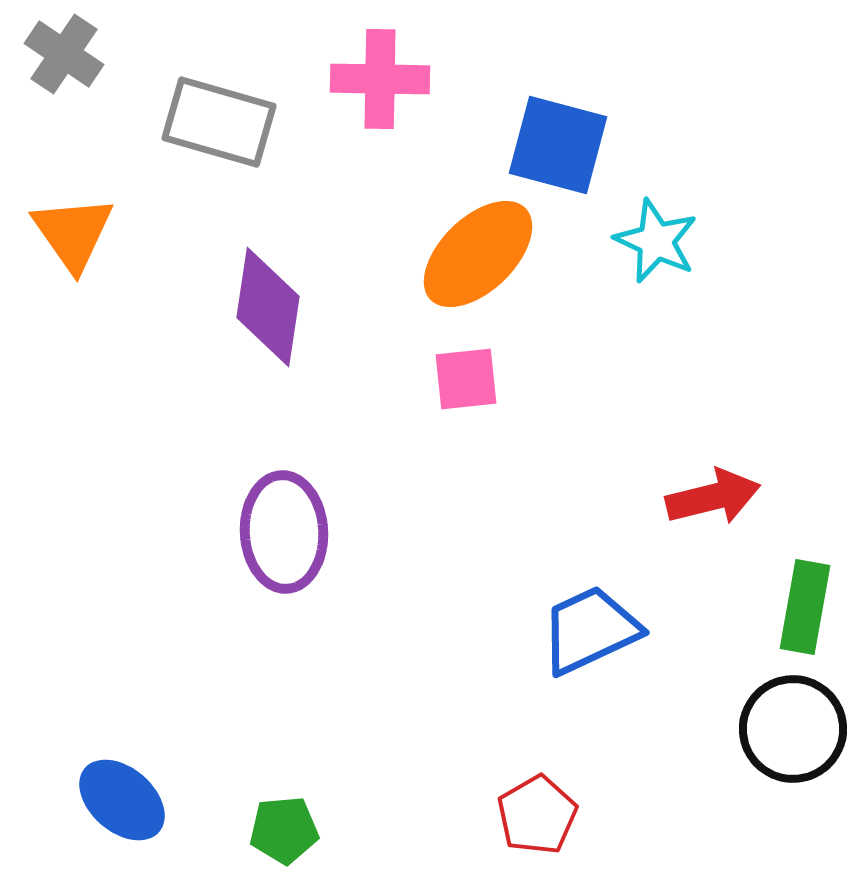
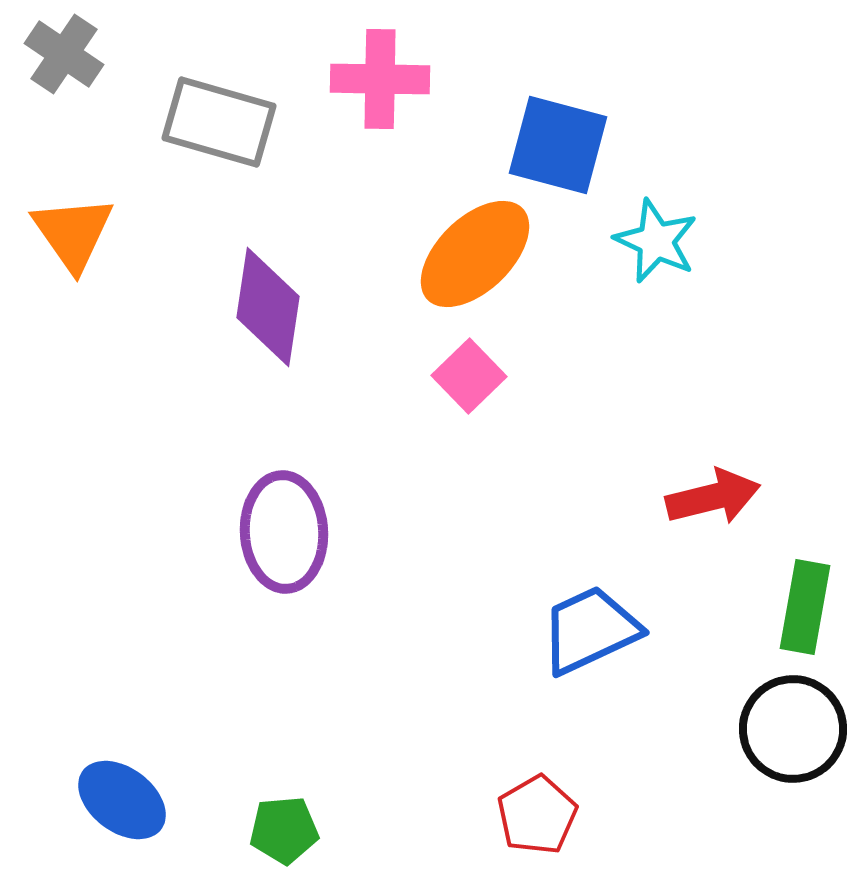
orange ellipse: moved 3 px left
pink square: moved 3 px right, 3 px up; rotated 38 degrees counterclockwise
blue ellipse: rotated 4 degrees counterclockwise
